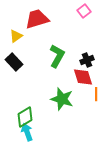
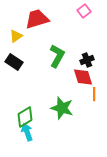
black rectangle: rotated 12 degrees counterclockwise
orange line: moved 2 px left
green star: moved 9 px down
